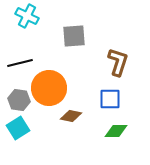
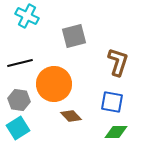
gray square: rotated 10 degrees counterclockwise
orange circle: moved 5 px right, 4 px up
blue square: moved 2 px right, 3 px down; rotated 10 degrees clockwise
brown diamond: rotated 35 degrees clockwise
green diamond: moved 1 px down
